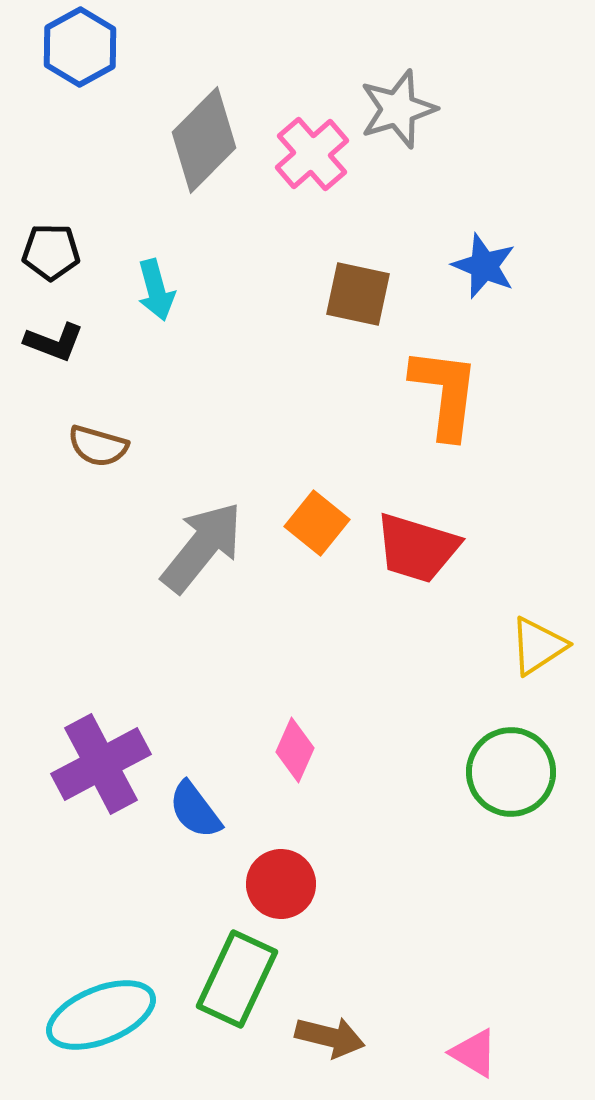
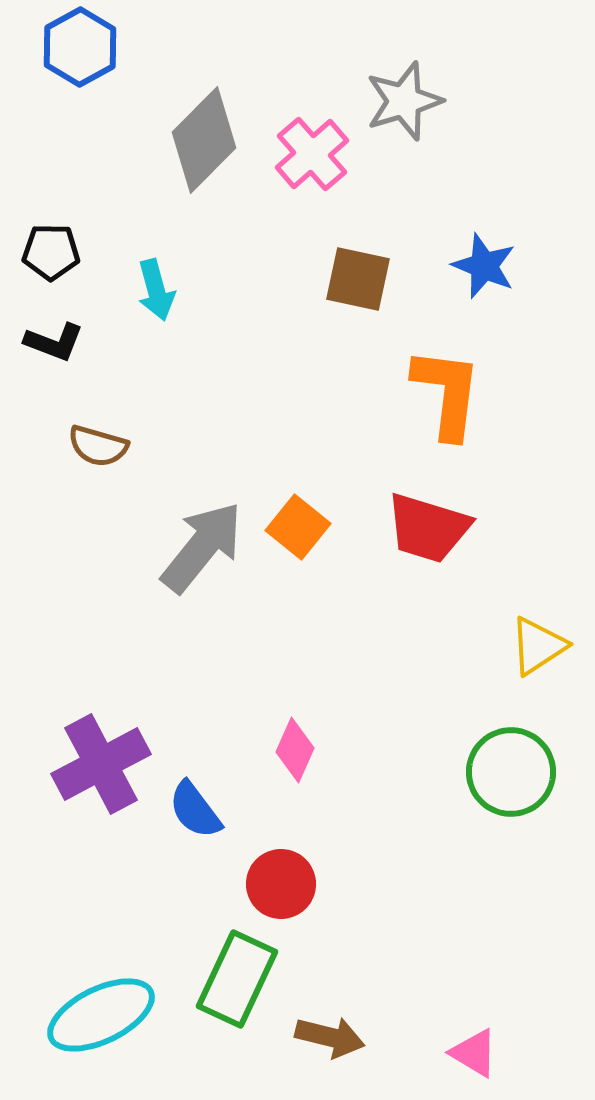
gray star: moved 6 px right, 8 px up
brown square: moved 15 px up
orange L-shape: moved 2 px right
orange square: moved 19 px left, 4 px down
red trapezoid: moved 11 px right, 20 px up
cyan ellipse: rotated 4 degrees counterclockwise
